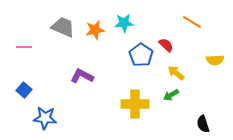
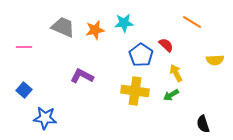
yellow arrow: rotated 24 degrees clockwise
yellow cross: moved 13 px up; rotated 8 degrees clockwise
